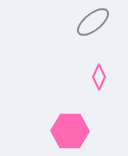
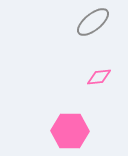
pink diamond: rotated 60 degrees clockwise
